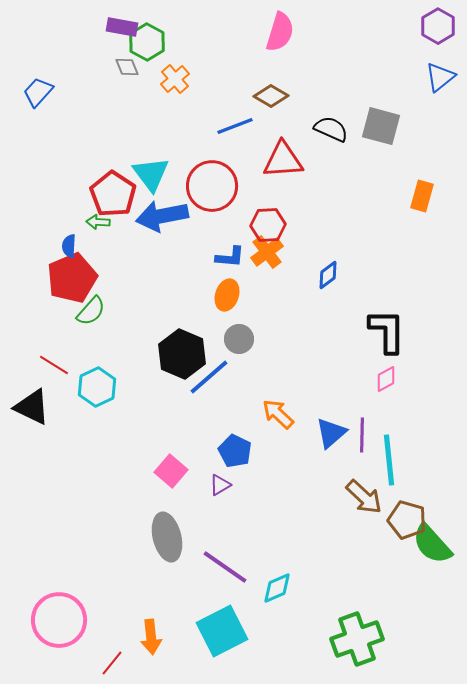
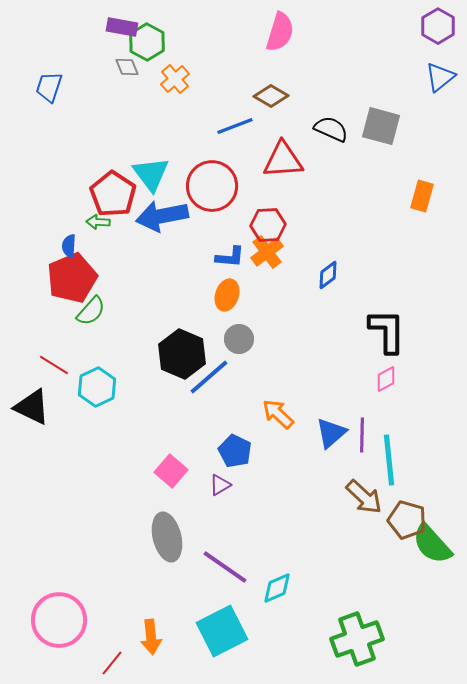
blue trapezoid at (38, 92): moved 11 px right, 5 px up; rotated 24 degrees counterclockwise
